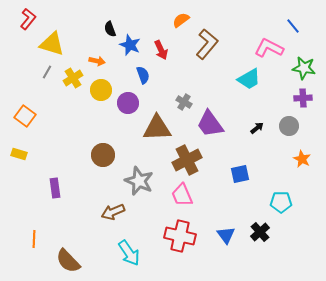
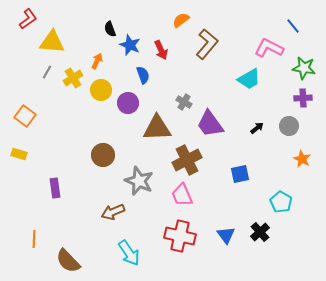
red L-shape: rotated 15 degrees clockwise
yellow triangle: moved 2 px up; rotated 12 degrees counterclockwise
orange arrow: rotated 77 degrees counterclockwise
cyan pentagon: rotated 30 degrees clockwise
